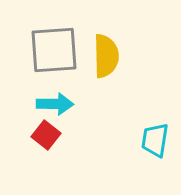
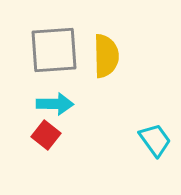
cyan trapezoid: rotated 135 degrees clockwise
